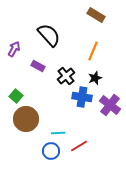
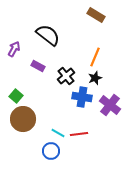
black semicircle: moved 1 px left; rotated 10 degrees counterclockwise
orange line: moved 2 px right, 6 px down
brown circle: moved 3 px left
cyan line: rotated 32 degrees clockwise
red line: moved 12 px up; rotated 24 degrees clockwise
